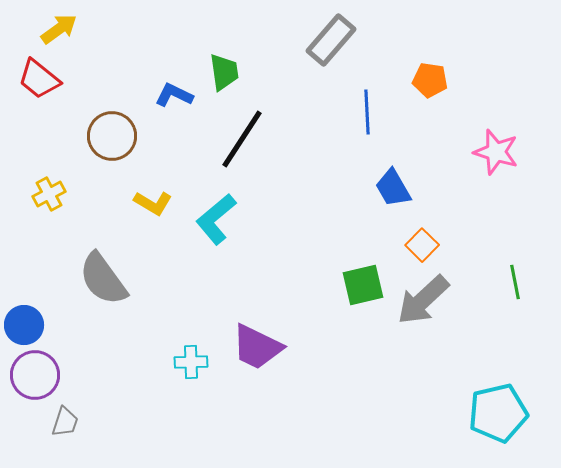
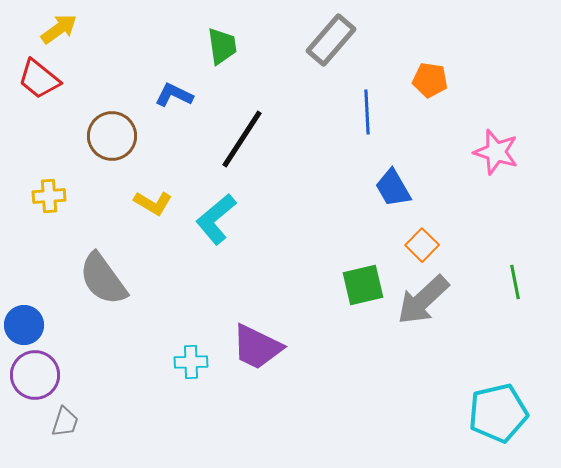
green trapezoid: moved 2 px left, 26 px up
yellow cross: moved 2 px down; rotated 24 degrees clockwise
